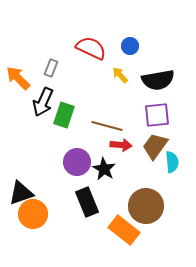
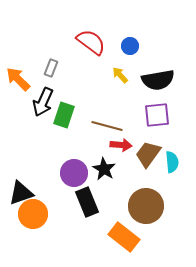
red semicircle: moved 6 px up; rotated 12 degrees clockwise
orange arrow: moved 1 px down
brown trapezoid: moved 7 px left, 8 px down
purple circle: moved 3 px left, 11 px down
orange rectangle: moved 7 px down
